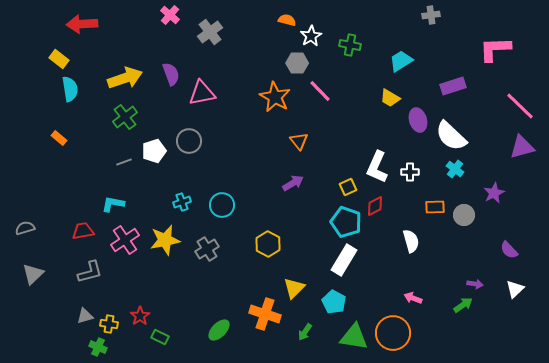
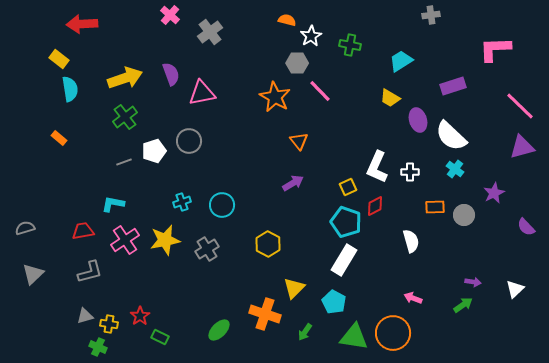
purple semicircle at (509, 250): moved 17 px right, 23 px up
purple arrow at (475, 284): moved 2 px left, 2 px up
